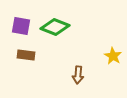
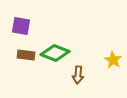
green diamond: moved 26 px down
yellow star: moved 4 px down
